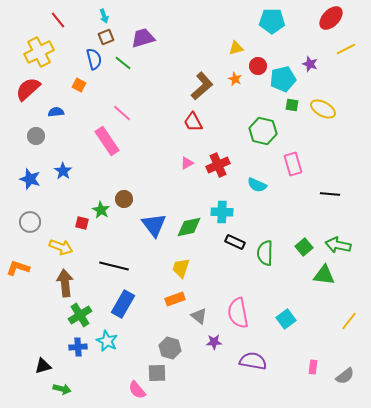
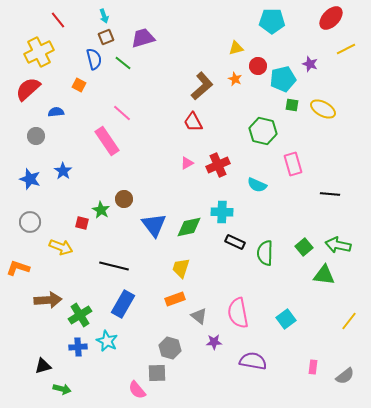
brown arrow at (65, 283): moved 17 px left, 17 px down; rotated 92 degrees clockwise
